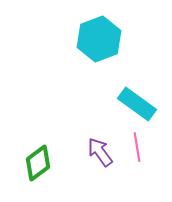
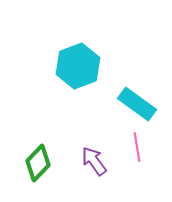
cyan hexagon: moved 21 px left, 27 px down
purple arrow: moved 6 px left, 9 px down
green diamond: rotated 9 degrees counterclockwise
